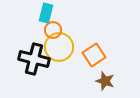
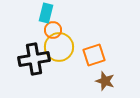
orange square: rotated 15 degrees clockwise
black cross: rotated 24 degrees counterclockwise
